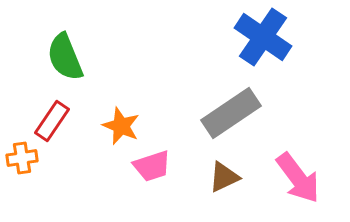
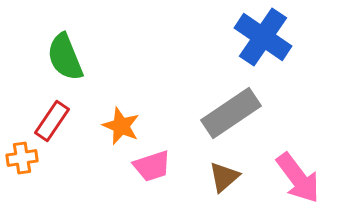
brown triangle: rotated 16 degrees counterclockwise
